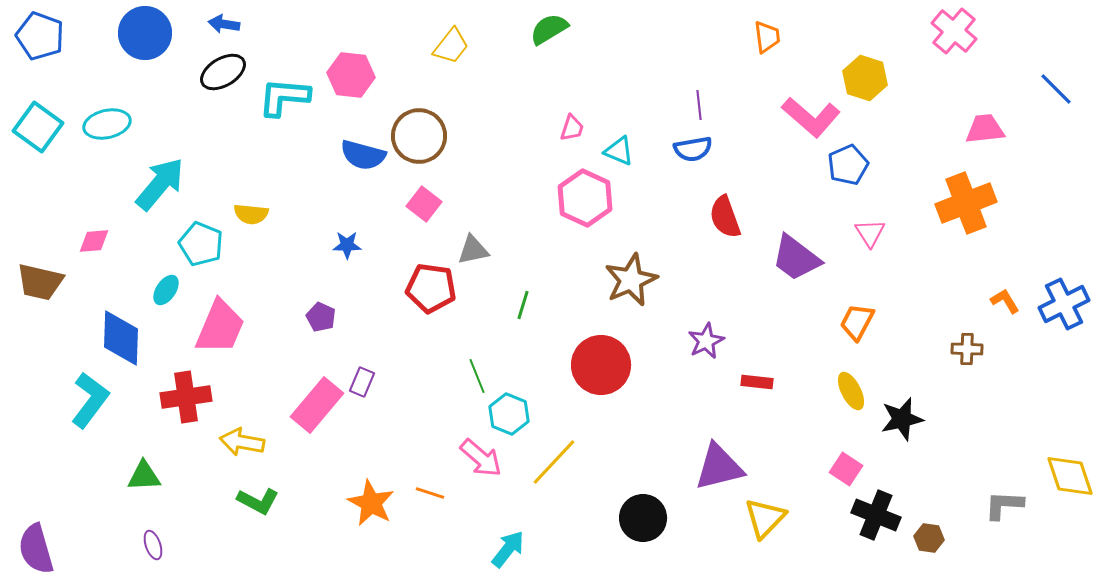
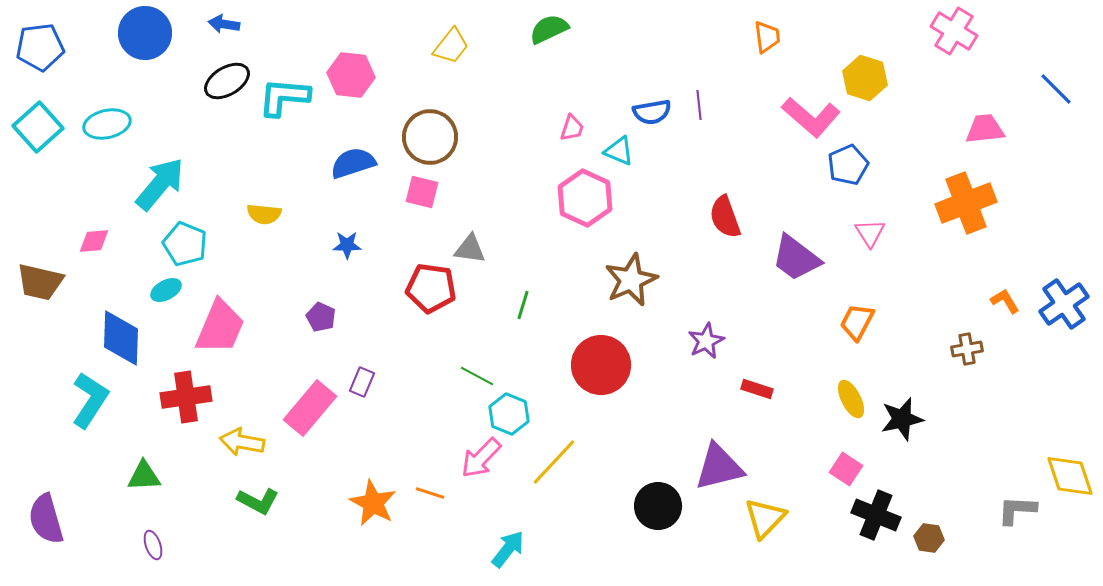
green semicircle at (549, 29): rotated 6 degrees clockwise
pink cross at (954, 31): rotated 9 degrees counterclockwise
blue pentagon at (40, 36): moved 11 px down; rotated 27 degrees counterclockwise
black ellipse at (223, 72): moved 4 px right, 9 px down
cyan square at (38, 127): rotated 12 degrees clockwise
brown circle at (419, 136): moved 11 px right, 1 px down
blue semicircle at (693, 149): moved 41 px left, 37 px up
blue semicircle at (363, 155): moved 10 px left, 8 px down; rotated 147 degrees clockwise
pink square at (424, 204): moved 2 px left, 12 px up; rotated 24 degrees counterclockwise
yellow semicircle at (251, 214): moved 13 px right
cyan pentagon at (201, 244): moved 16 px left
gray triangle at (473, 250): moved 3 px left, 1 px up; rotated 20 degrees clockwise
cyan ellipse at (166, 290): rotated 28 degrees clockwise
blue cross at (1064, 304): rotated 9 degrees counterclockwise
brown cross at (967, 349): rotated 12 degrees counterclockwise
green line at (477, 376): rotated 40 degrees counterclockwise
red rectangle at (757, 382): moved 7 px down; rotated 12 degrees clockwise
yellow ellipse at (851, 391): moved 8 px down
cyan L-shape at (90, 400): rotated 4 degrees counterclockwise
pink rectangle at (317, 405): moved 7 px left, 3 px down
pink arrow at (481, 458): rotated 93 degrees clockwise
orange star at (371, 503): moved 2 px right
gray L-shape at (1004, 505): moved 13 px right, 5 px down
black circle at (643, 518): moved 15 px right, 12 px up
purple semicircle at (36, 549): moved 10 px right, 30 px up
